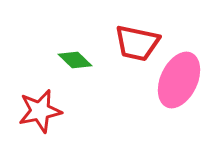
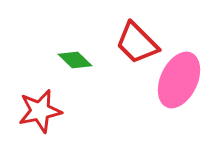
red trapezoid: rotated 33 degrees clockwise
